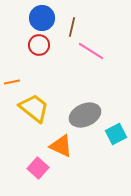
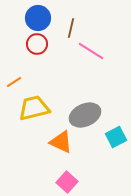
blue circle: moved 4 px left
brown line: moved 1 px left, 1 px down
red circle: moved 2 px left, 1 px up
orange line: moved 2 px right; rotated 21 degrees counterclockwise
yellow trapezoid: rotated 52 degrees counterclockwise
cyan square: moved 3 px down
orange triangle: moved 4 px up
pink square: moved 29 px right, 14 px down
